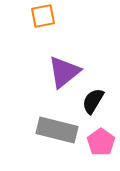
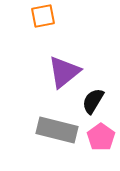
pink pentagon: moved 5 px up
